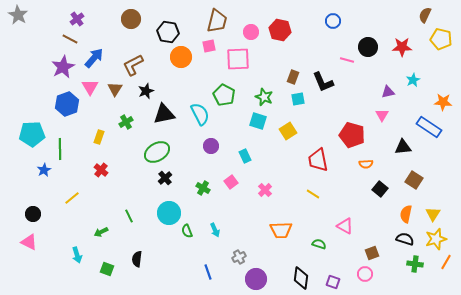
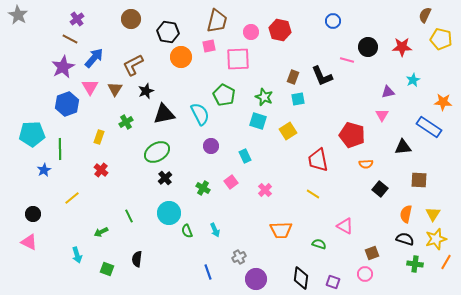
black L-shape at (323, 82): moved 1 px left, 6 px up
brown square at (414, 180): moved 5 px right; rotated 30 degrees counterclockwise
